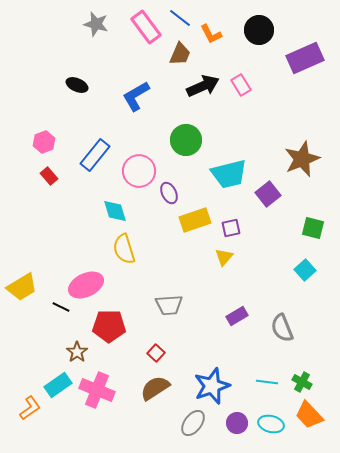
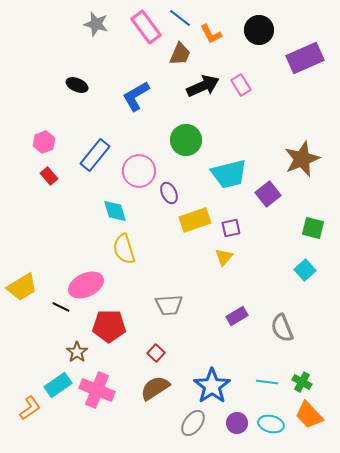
blue star at (212, 386): rotated 15 degrees counterclockwise
